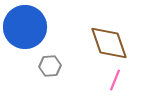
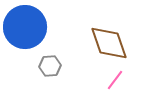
pink line: rotated 15 degrees clockwise
